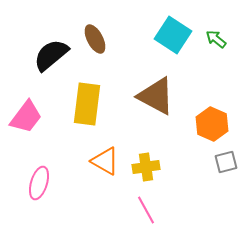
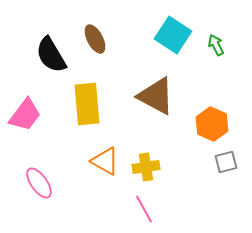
green arrow: moved 6 px down; rotated 25 degrees clockwise
black semicircle: rotated 81 degrees counterclockwise
yellow rectangle: rotated 12 degrees counterclockwise
pink trapezoid: moved 1 px left, 2 px up
pink ellipse: rotated 52 degrees counterclockwise
pink line: moved 2 px left, 1 px up
